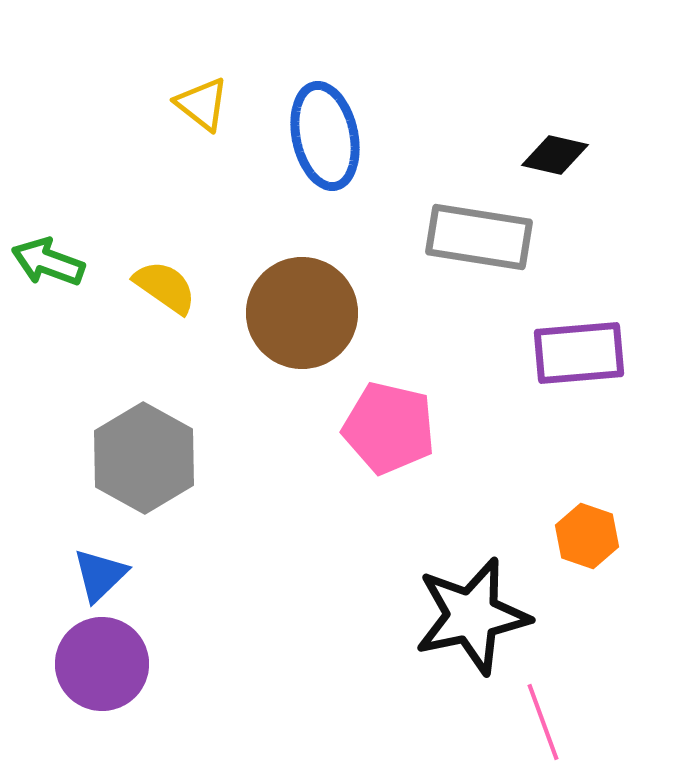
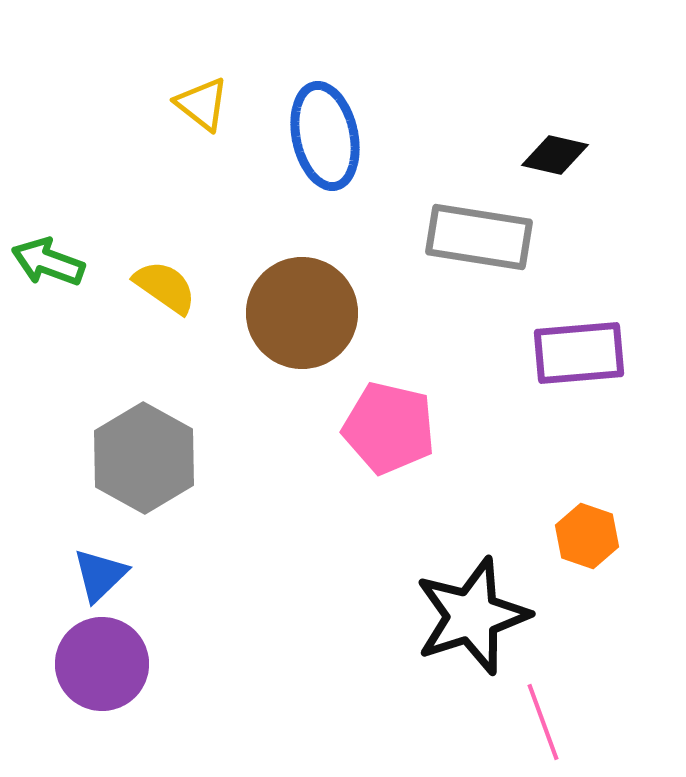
black star: rotated 6 degrees counterclockwise
